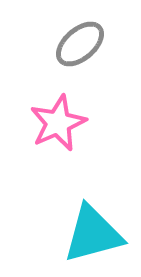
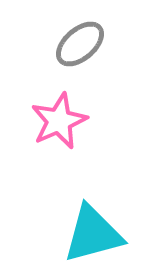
pink star: moved 1 px right, 2 px up
